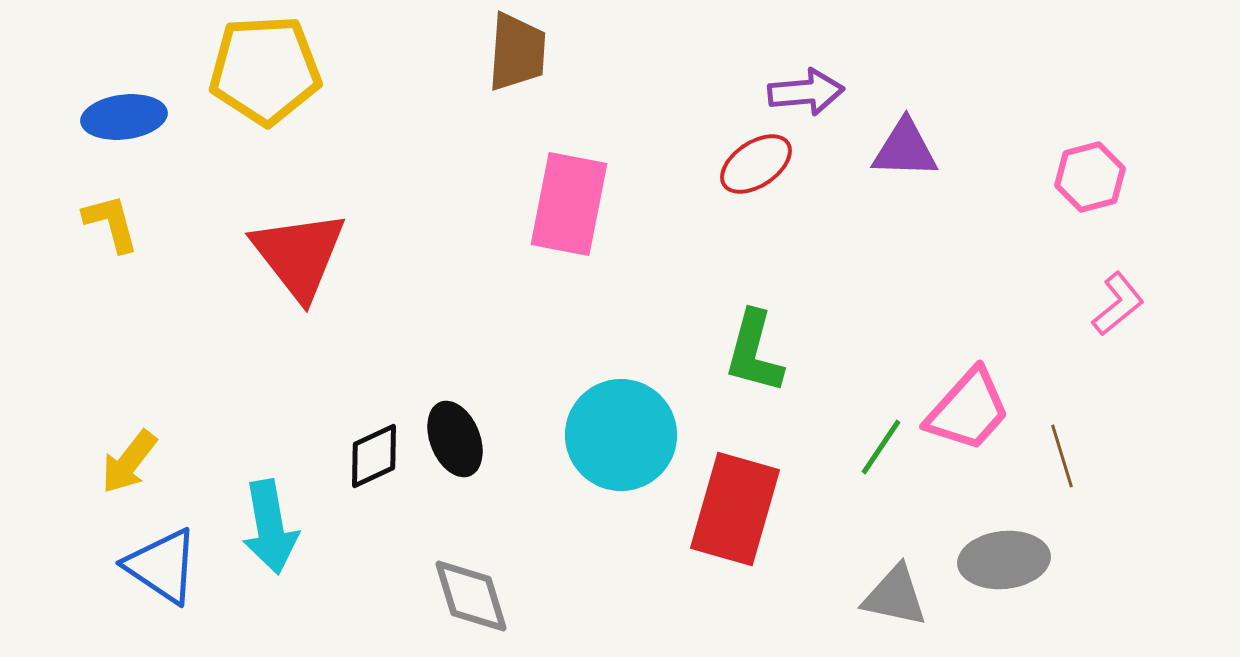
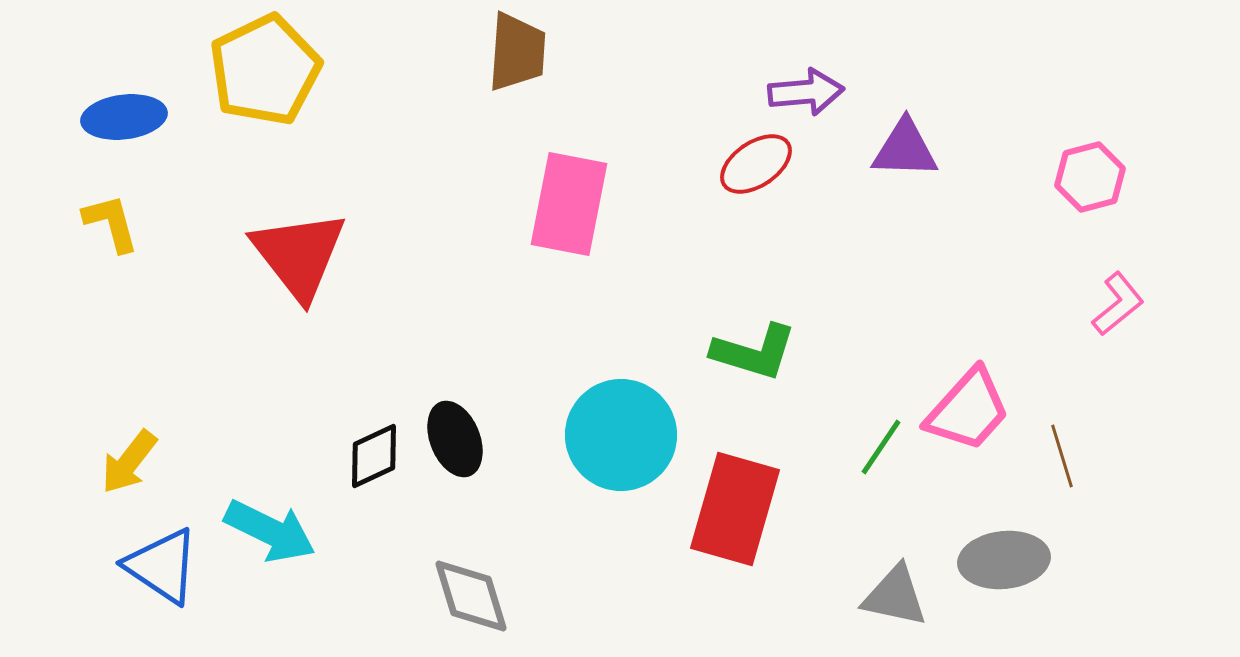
yellow pentagon: rotated 23 degrees counterclockwise
green L-shape: rotated 88 degrees counterclockwise
cyan arrow: moved 4 px down; rotated 54 degrees counterclockwise
